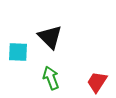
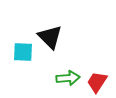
cyan square: moved 5 px right
green arrow: moved 17 px right; rotated 105 degrees clockwise
